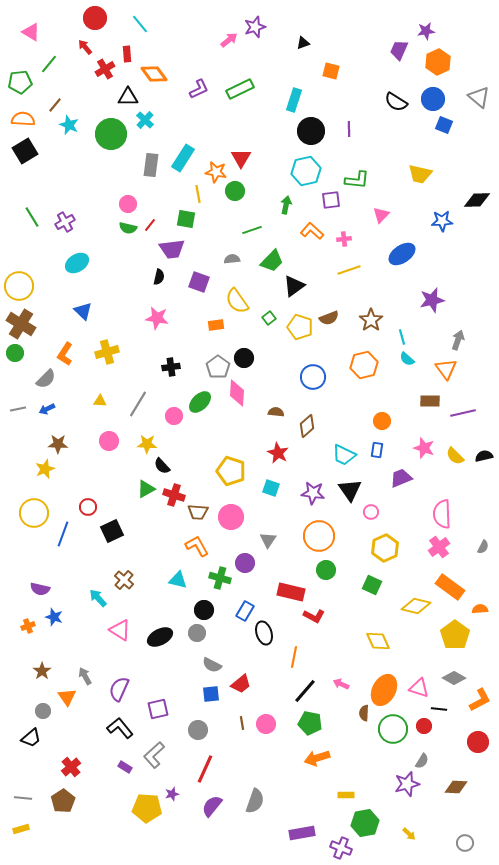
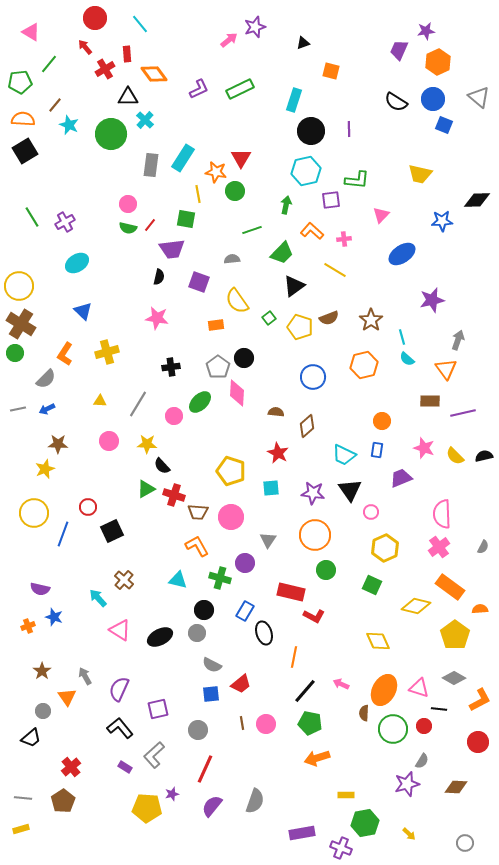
green trapezoid at (272, 261): moved 10 px right, 8 px up
yellow line at (349, 270): moved 14 px left; rotated 50 degrees clockwise
cyan square at (271, 488): rotated 24 degrees counterclockwise
orange circle at (319, 536): moved 4 px left, 1 px up
